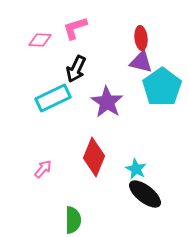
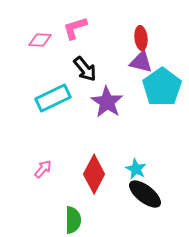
black arrow: moved 9 px right; rotated 64 degrees counterclockwise
red diamond: moved 17 px down; rotated 6 degrees clockwise
